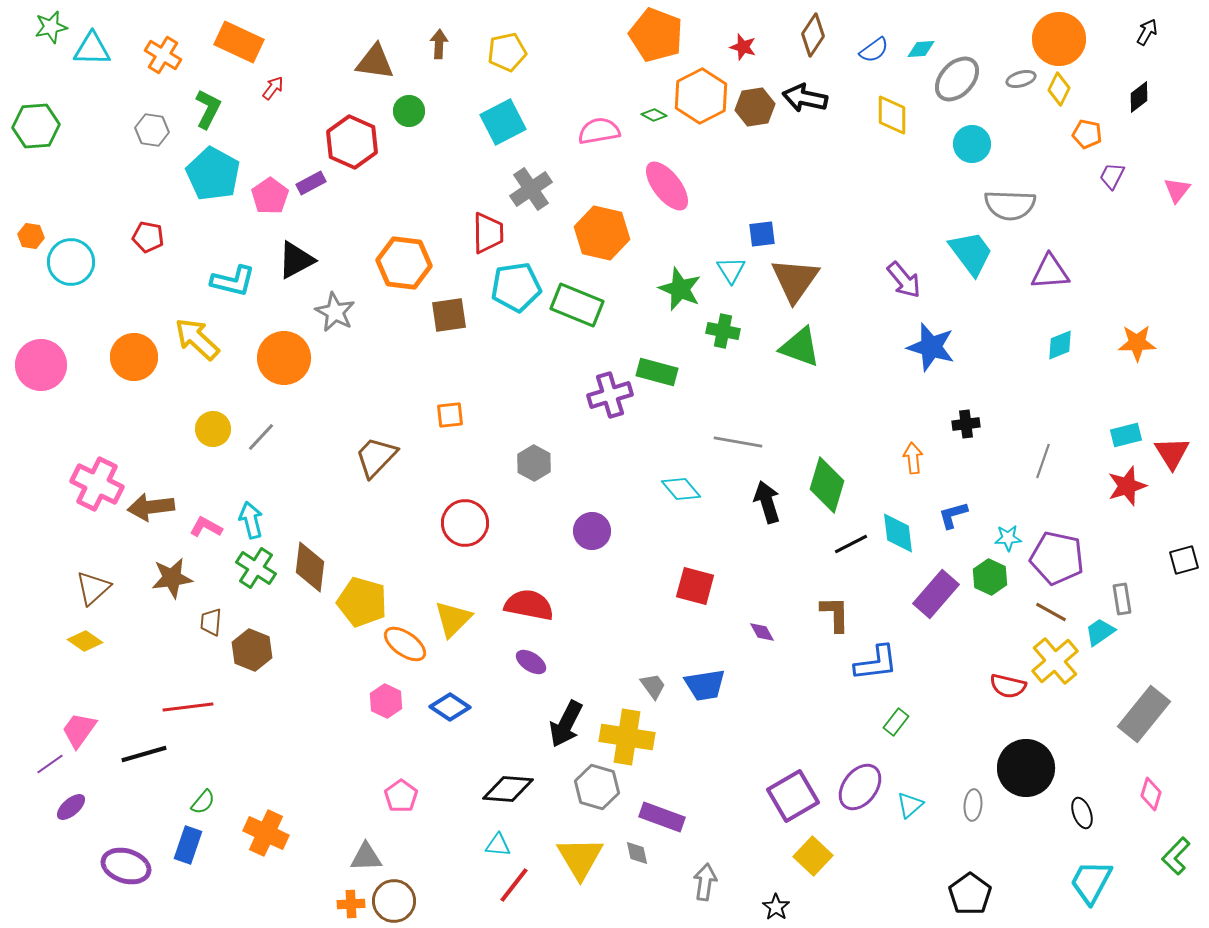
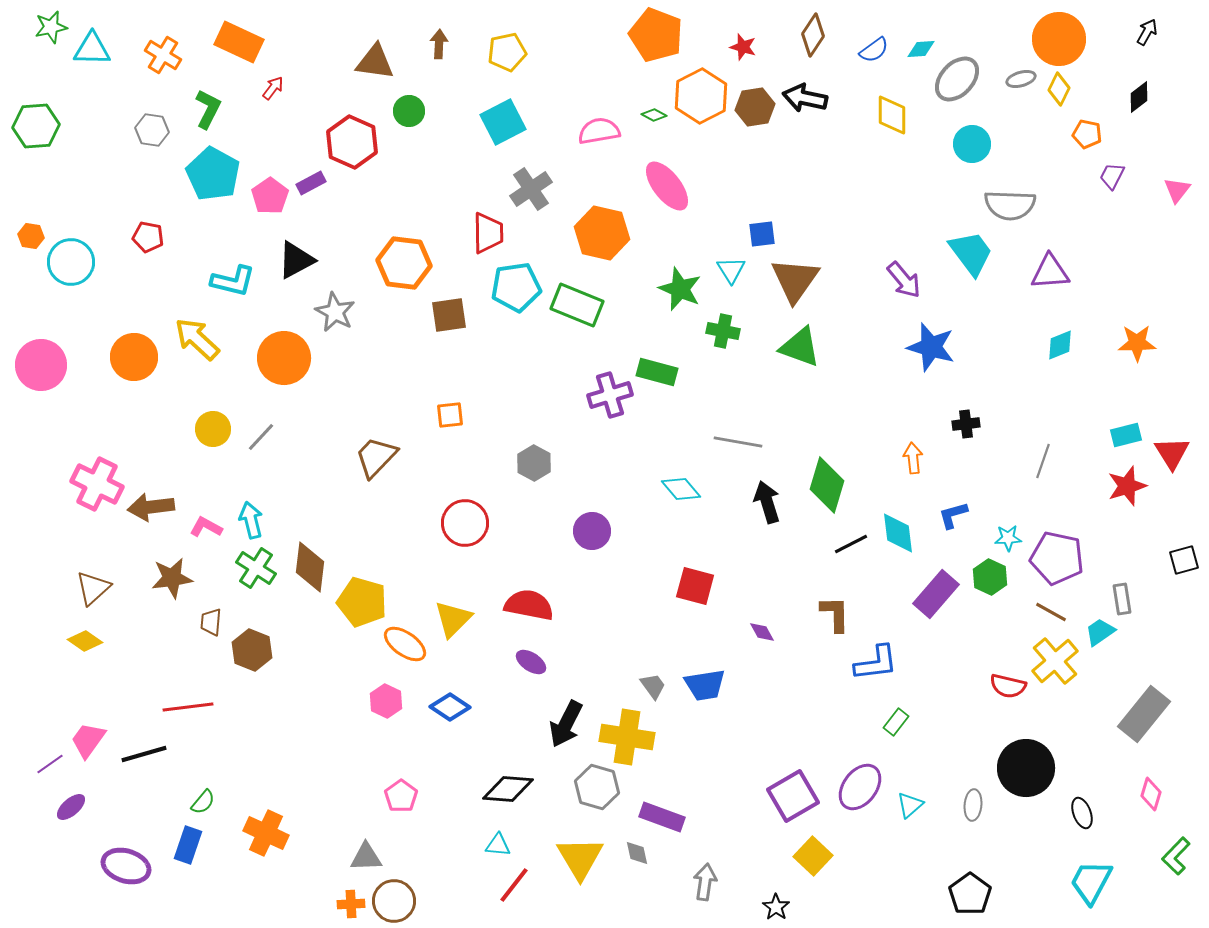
pink trapezoid at (79, 730): moved 9 px right, 10 px down
